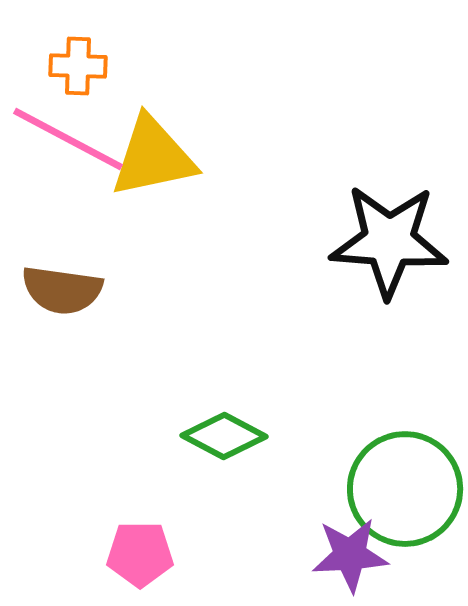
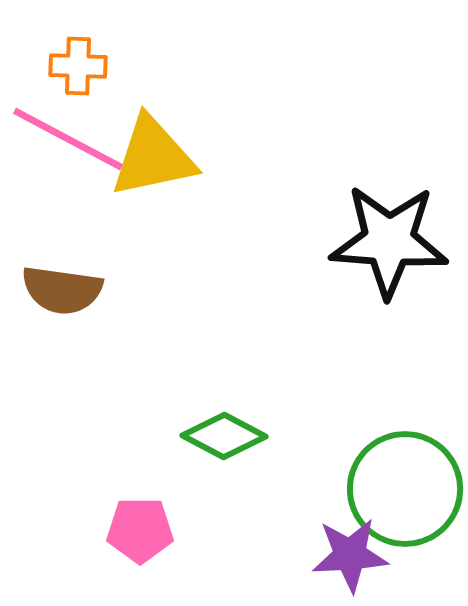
pink pentagon: moved 24 px up
